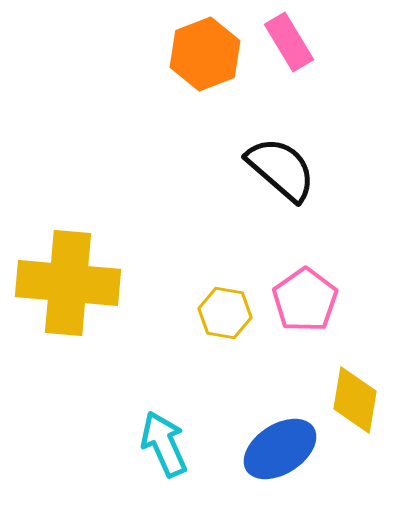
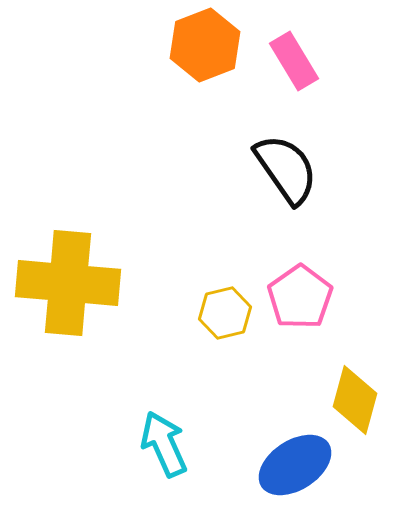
pink rectangle: moved 5 px right, 19 px down
orange hexagon: moved 9 px up
black semicircle: moved 5 px right; rotated 14 degrees clockwise
pink pentagon: moved 5 px left, 3 px up
yellow hexagon: rotated 24 degrees counterclockwise
yellow diamond: rotated 6 degrees clockwise
blue ellipse: moved 15 px right, 16 px down
